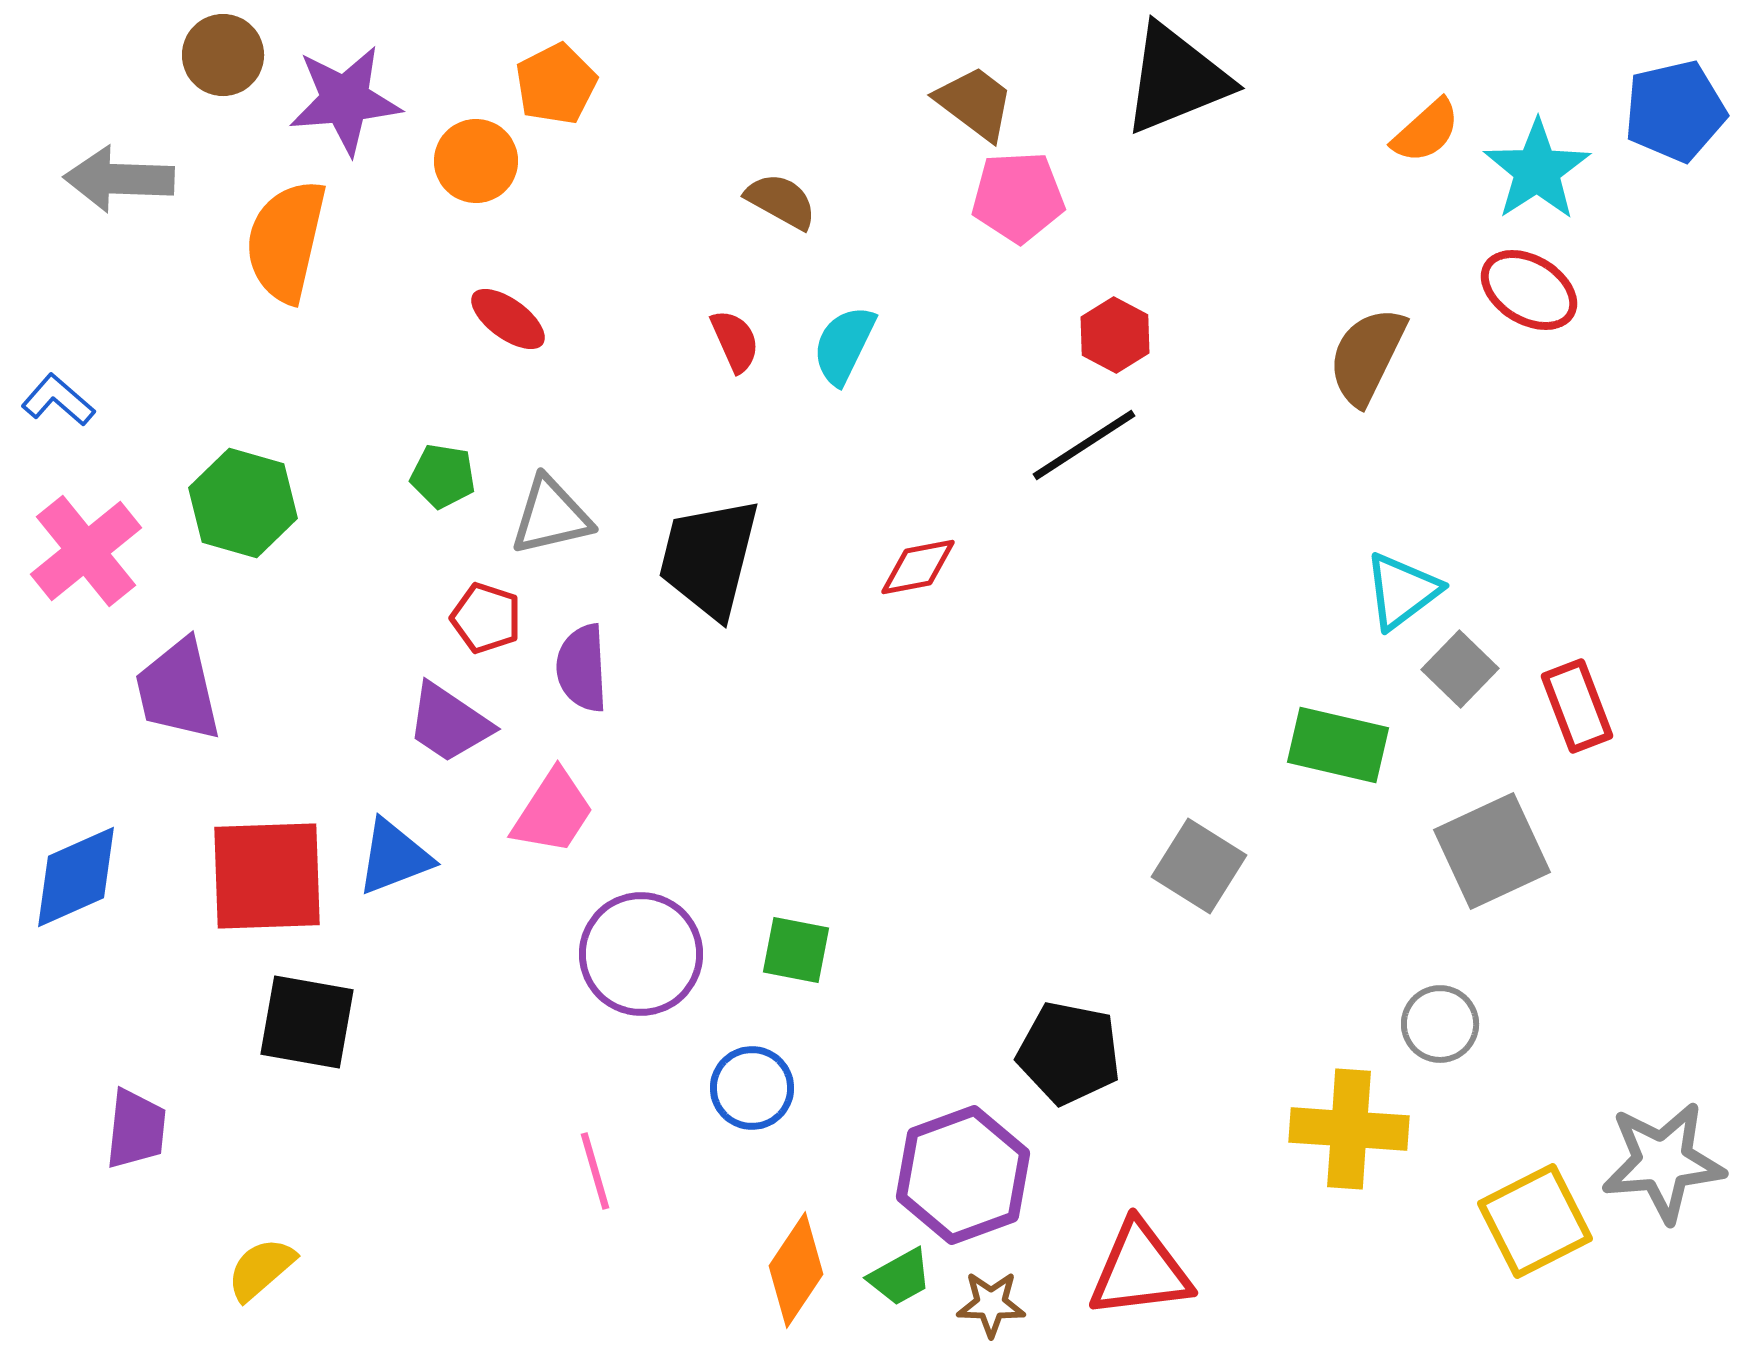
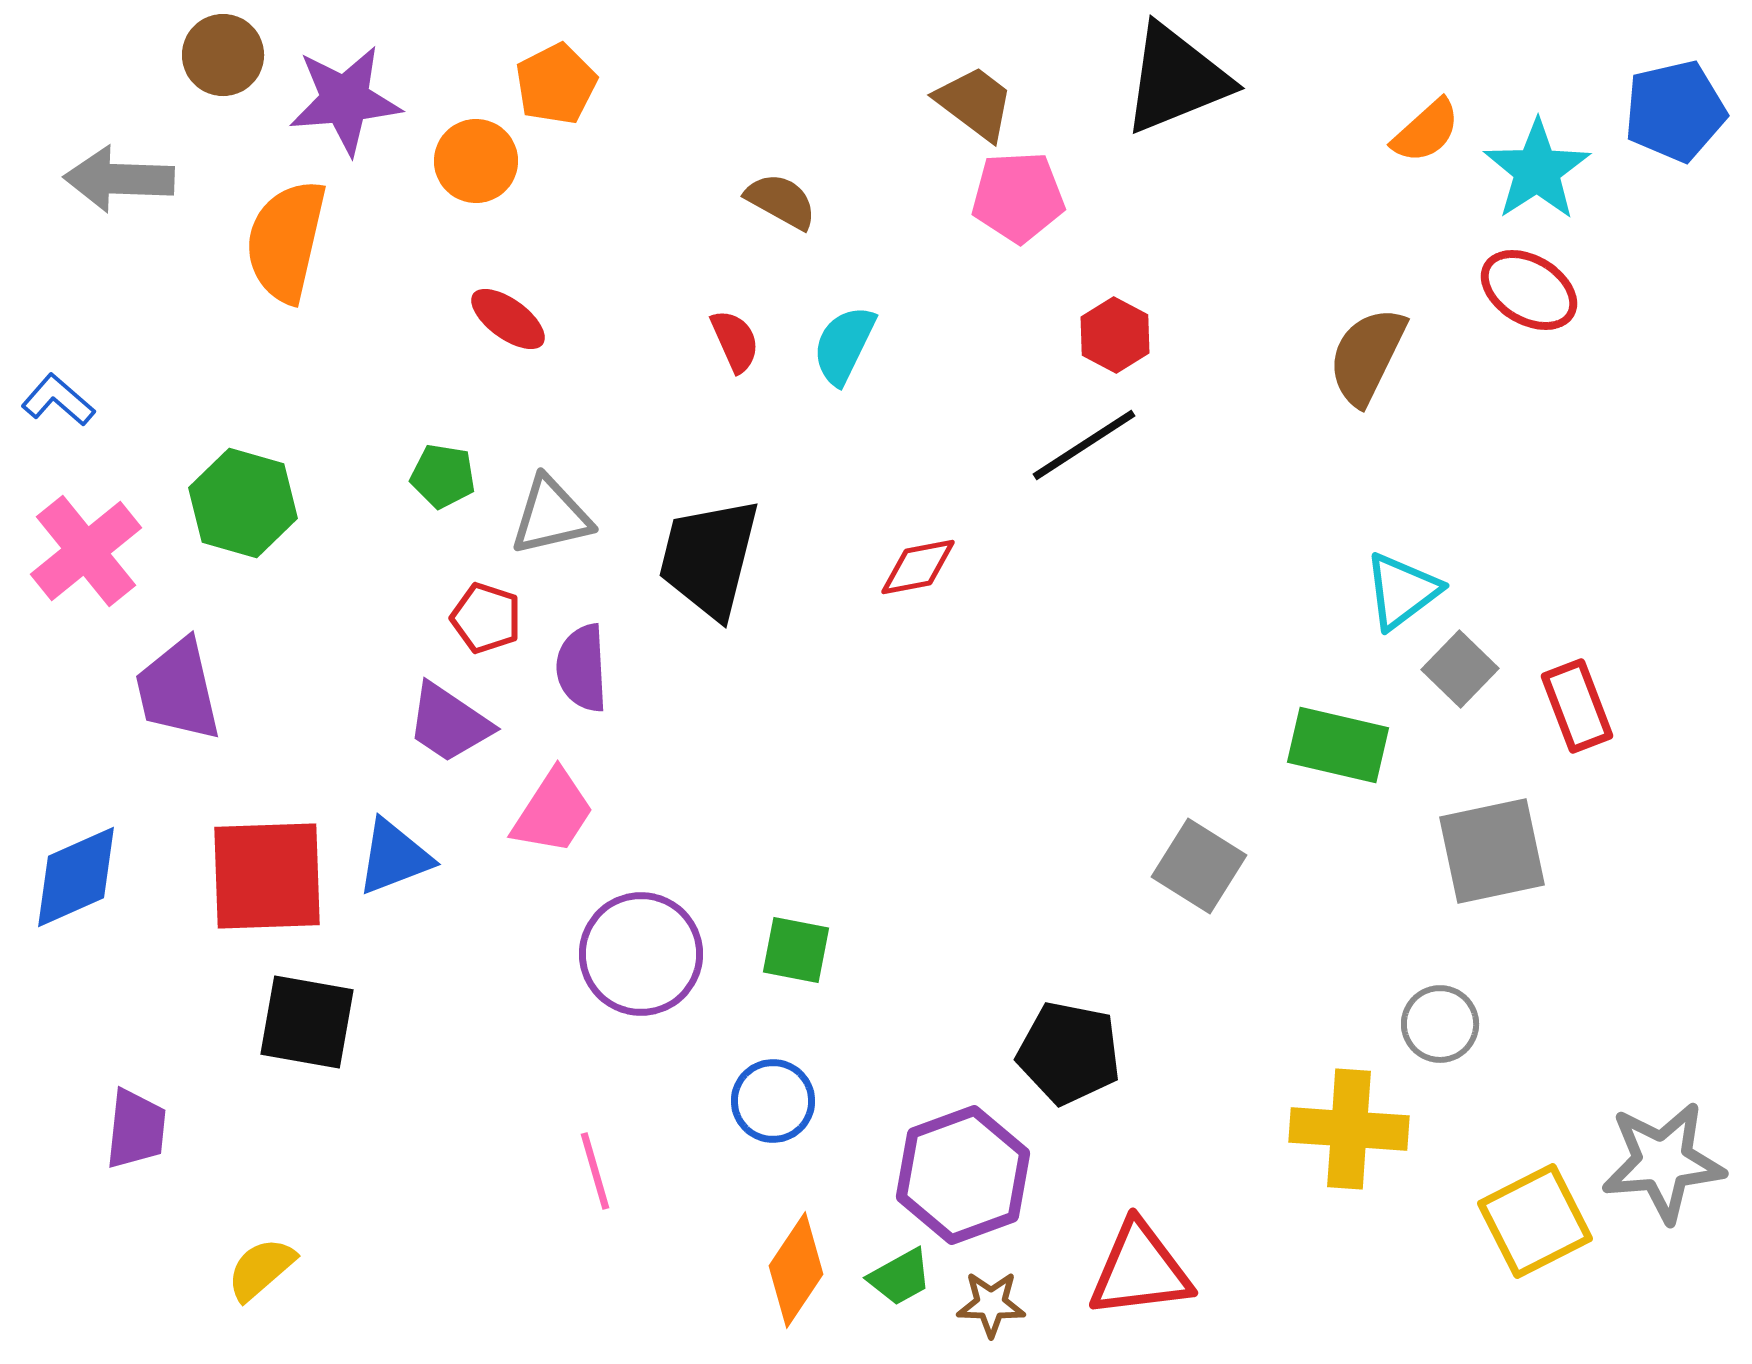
gray square at (1492, 851): rotated 13 degrees clockwise
blue circle at (752, 1088): moved 21 px right, 13 px down
